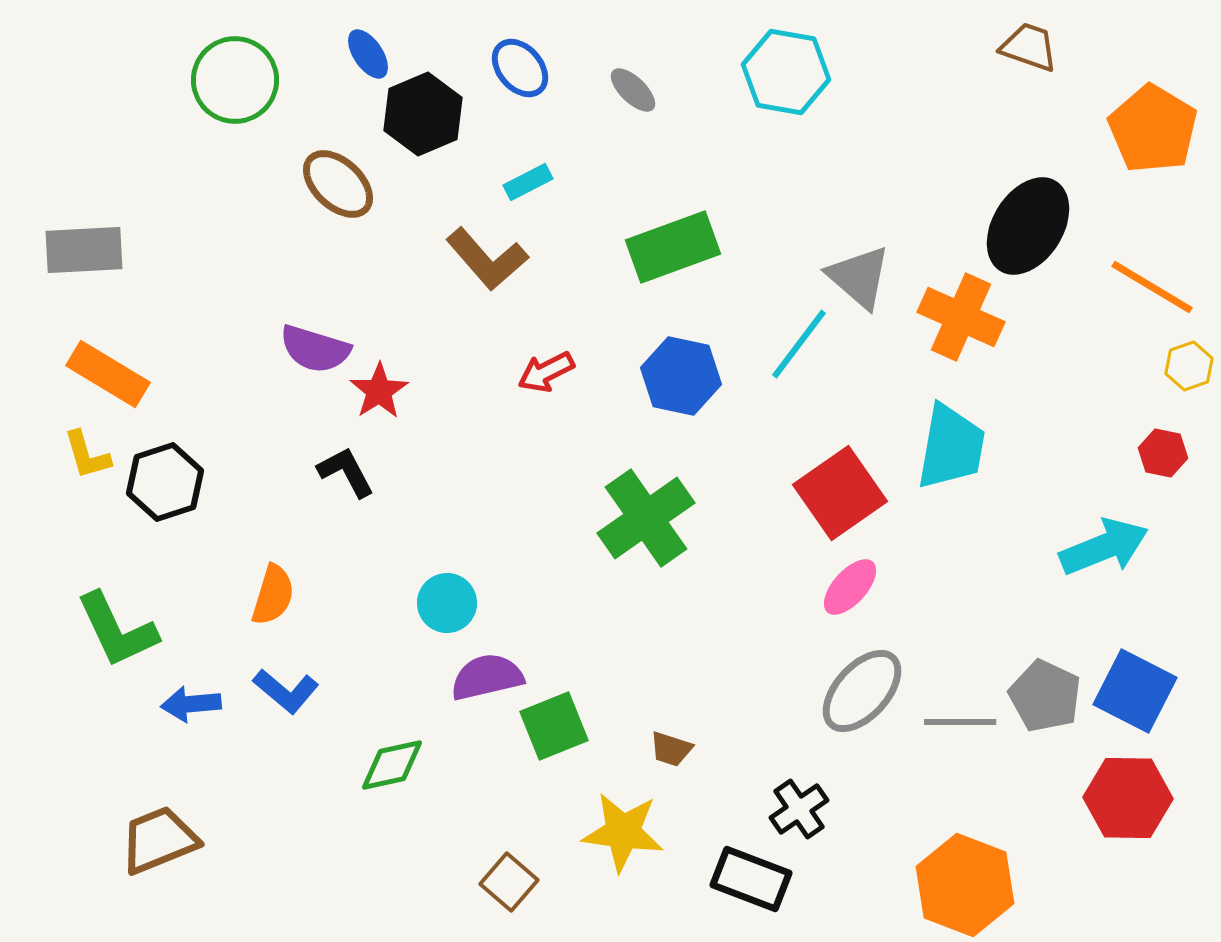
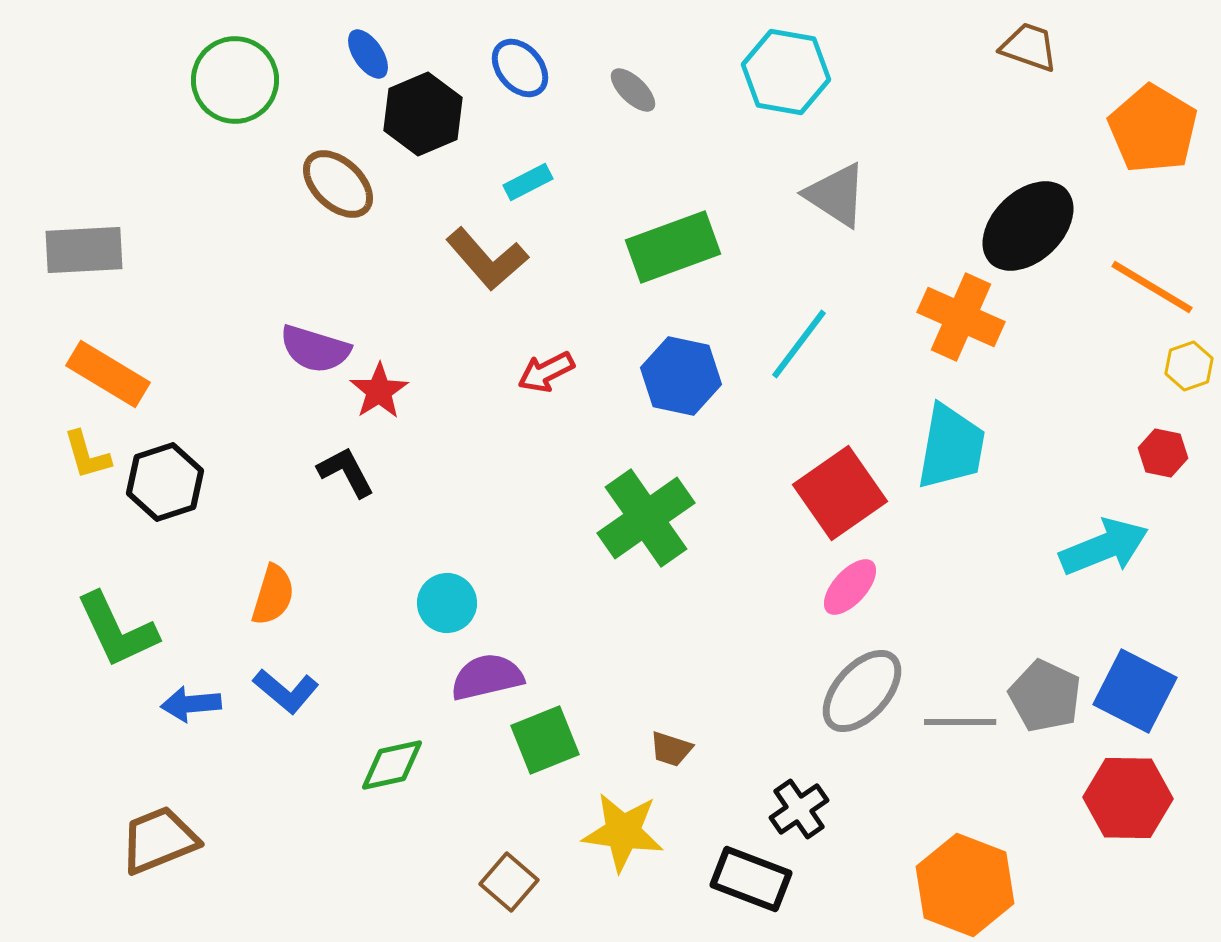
black ellipse at (1028, 226): rotated 14 degrees clockwise
gray triangle at (859, 277): moved 23 px left, 82 px up; rotated 8 degrees counterclockwise
green square at (554, 726): moved 9 px left, 14 px down
